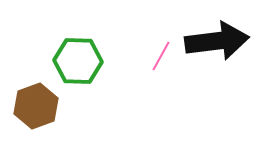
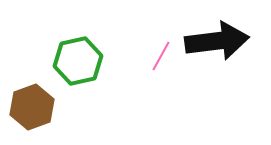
green hexagon: rotated 15 degrees counterclockwise
brown hexagon: moved 4 px left, 1 px down
